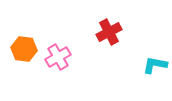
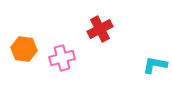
red cross: moved 9 px left, 3 px up
pink cross: moved 4 px right, 1 px down; rotated 15 degrees clockwise
